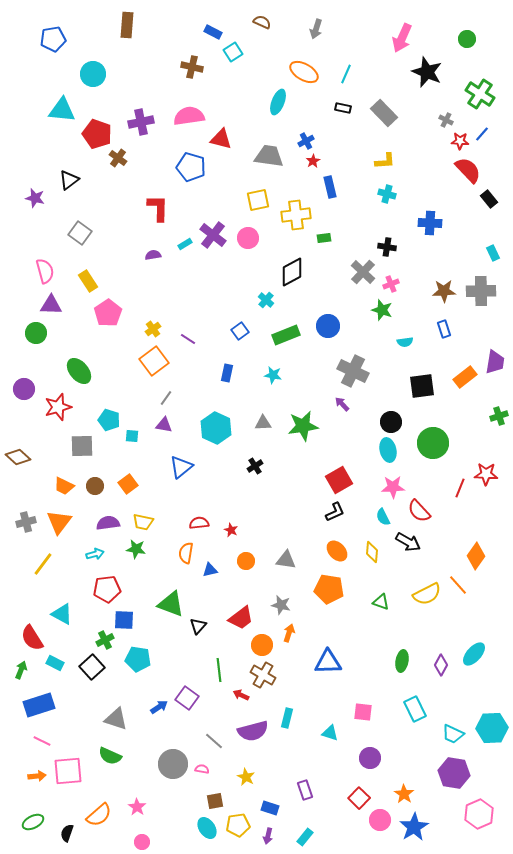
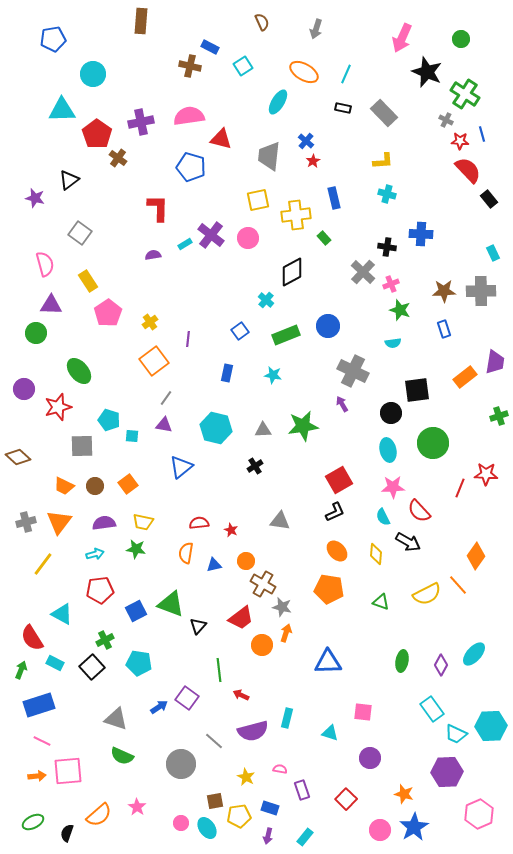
brown semicircle at (262, 22): rotated 42 degrees clockwise
brown rectangle at (127, 25): moved 14 px right, 4 px up
blue rectangle at (213, 32): moved 3 px left, 15 px down
green circle at (467, 39): moved 6 px left
cyan square at (233, 52): moved 10 px right, 14 px down
brown cross at (192, 67): moved 2 px left, 1 px up
green cross at (480, 94): moved 15 px left
cyan ellipse at (278, 102): rotated 10 degrees clockwise
cyan triangle at (62, 110): rotated 8 degrees counterclockwise
red pentagon at (97, 134): rotated 16 degrees clockwise
blue line at (482, 134): rotated 56 degrees counterclockwise
blue cross at (306, 141): rotated 21 degrees counterclockwise
gray trapezoid at (269, 156): rotated 92 degrees counterclockwise
yellow L-shape at (385, 161): moved 2 px left
blue rectangle at (330, 187): moved 4 px right, 11 px down
blue cross at (430, 223): moved 9 px left, 11 px down
purple cross at (213, 235): moved 2 px left
green rectangle at (324, 238): rotated 56 degrees clockwise
pink semicircle at (45, 271): moved 7 px up
green star at (382, 310): moved 18 px right
yellow cross at (153, 329): moved 3 px left, 7 px up
purple line at (188, 339): rotated 63 degrees clockwise
cyan semicircle at (405, 342): moved 12 px left, 1 px down
black square at (422, 386): moved 5 px left, 4 px down
purple arrow at (342, 404): rotated 14 degrees clockwise
black circle at (391, 422): moved 9 px up
gray triangle at (263, 423): moved 7 px down
cyan hexagon at (216, 428): rotated 12 degrees counterclockwise
purple semicircle at (108, 523): moved 4 px left
yellow diamond at (372, 552): moved 4 px right, 2 px down
gray triangle at (286, 560): moved 6 px left, 39 px up
blue triangle at (210, 570): moved 4 px right, 5 px up
red pentagon at (107, 589): moved 7 px left, 1 px down
gray star at (281, 605): moved 1 px right, 2 px down
blue square at (124, 620): moved 12 px right, 9 px up; rotated 30 degrees counterclockwise
orange arrow at (289, 633): moved 3 px left
cyan pentagon at (138, 659): moved 1 px right, 4 px down
brown cross at (263, 675): moved 91 px up
cyan rectangle at (415, 709): moved 17 px right; rotated 10 degrees counterclockwise
cyan hexagon at (492, 728): moved 1 px left, 2 px up
cyan trapezoid at (453, 734): moved 3 px right
green semicircle at (110, 756): moved 12 px right
gray circle at (173, 764): moved 8 px right
pink semicircle at (202, 769): moved 78 px right
purple hexagon at (454, 773): moved 7 px left, 1 px up; rotated 12 degrees counterclockwise
purple rectangle at (305, 790): moved 3 px left
orange star at (404, 794): rotated 18 degrees counterclockwise
red square at (359, 798): moved 13 px left, 1 px down
pink circle at (380, 820): moved 10 px down
yellow pentagon at (238, 825): moved 1 px right, 9 px up
pink circle at (142, 842): moved 39 px right, 19 px up
